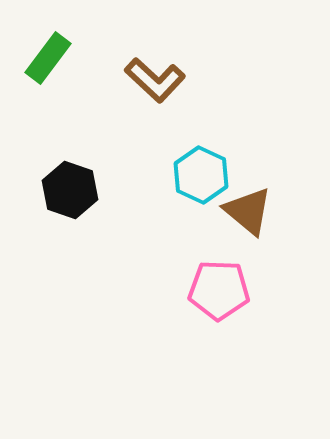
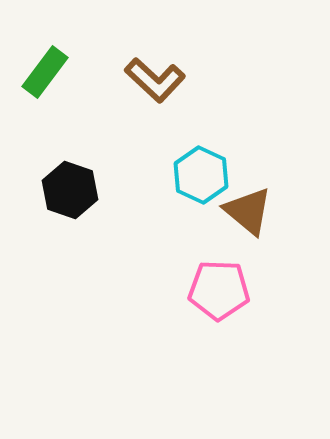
green rectangle: moved 3 px left, 14 px down
